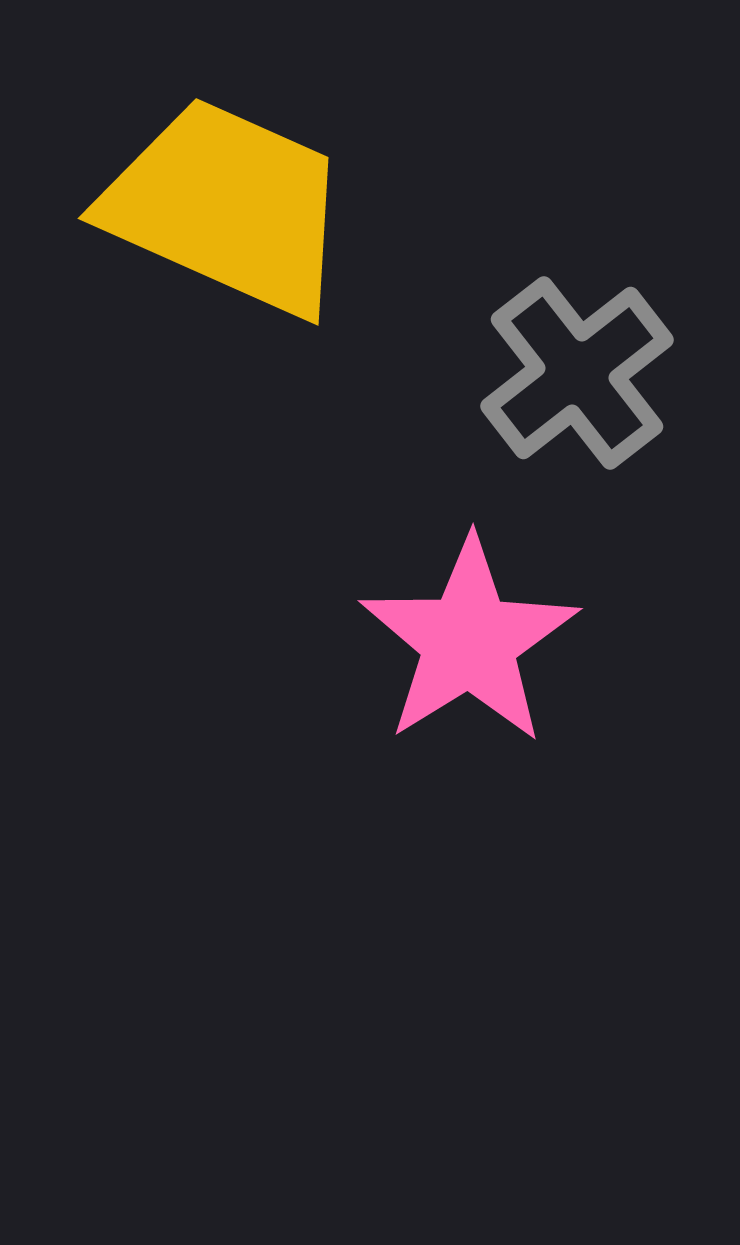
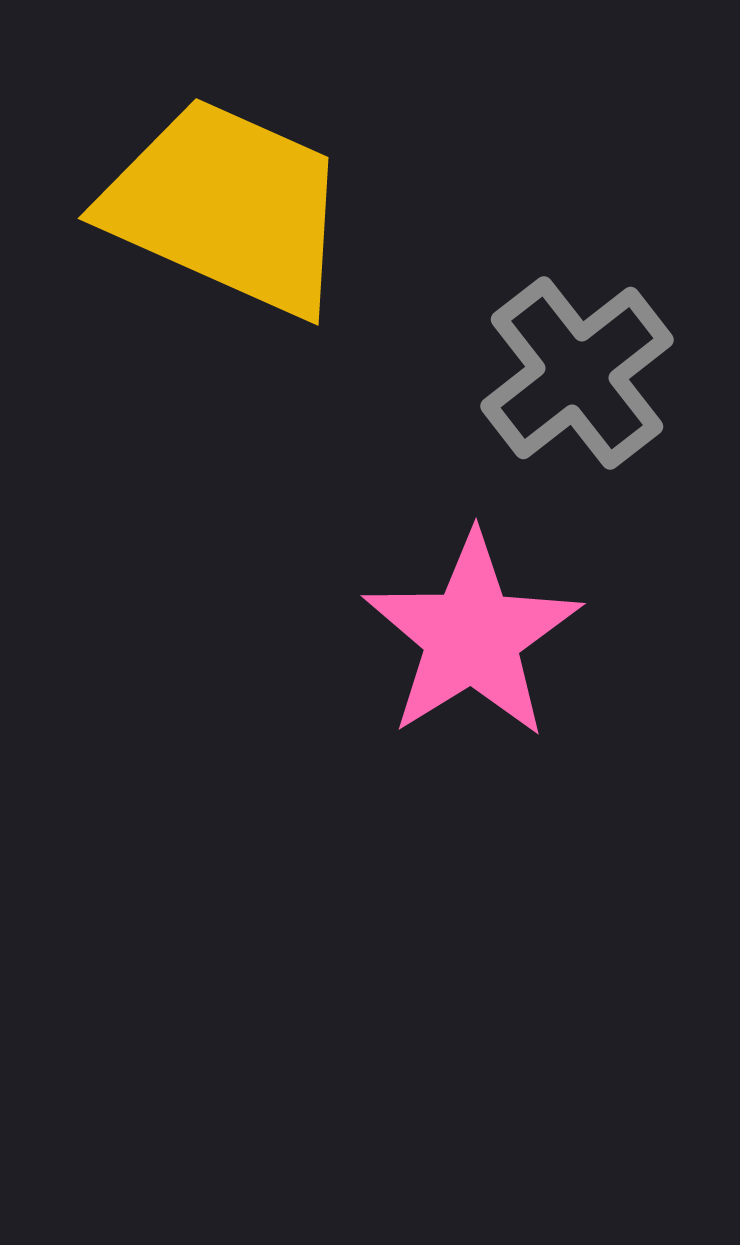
pink star: moved 3 px right, 5 px up
